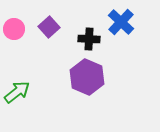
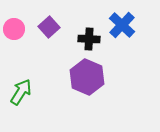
blue cross: moved 1 px right, 3 px down
green arrow: moved 4 px right; rotated 20 degrees counterclockwise
